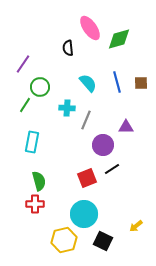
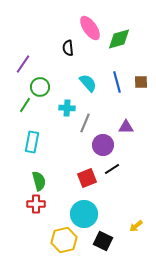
brown square: moved 1 px up
gray line: moved 1 px left, 3 px down
red cross: moved 1 px right
